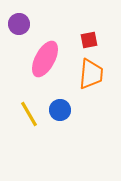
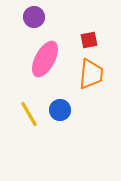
purple circle: moved 15 px right, 7 px up
